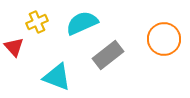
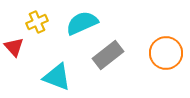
orange circle: moved 2 px right, 14 px down
